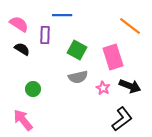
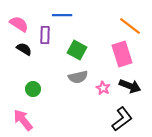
black semicircle: moved 2 px right
pink rectangle: moved 9 px right, 3 px up
